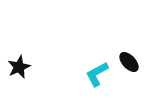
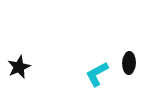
black ellipse: moved 1 px down; rotated 45 degrees clockwise
